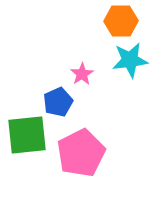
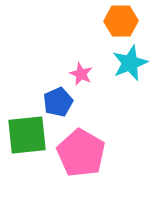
cyan star: moved 3 px down; rotated 15 degrees counterclockwise
pink star: moved 1 px left; rotated 15 degrees counterclockwise
pink pentagon: rotated 15 degrees counterclockwise
